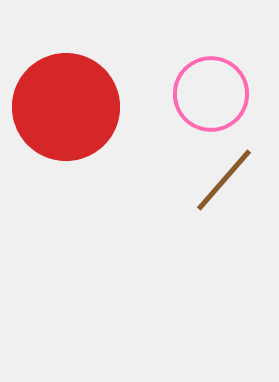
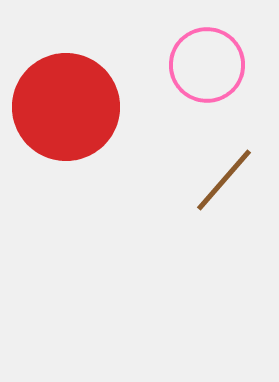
pink circle: moved 4 px left, 29 px up
